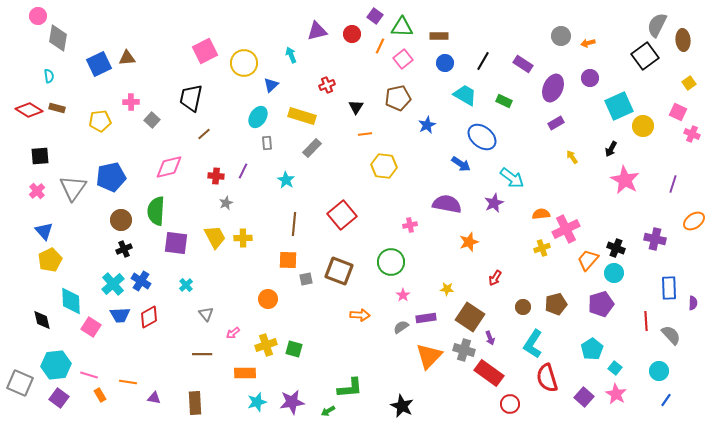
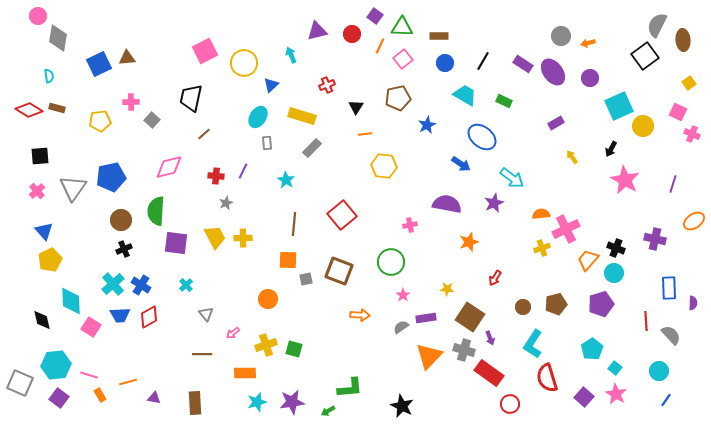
purple ellipse at (553, 88): moved 16 px up; rotated 60 degrees counterclockwise
blue cross at (141, 281): moved 4 px down
orange line at (128, 382): rotated 24 degrees counterclockwise
